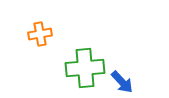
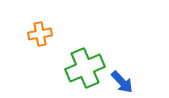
green cross: rotated 18 degrees counterclockwise
